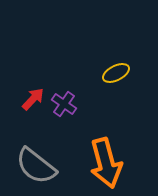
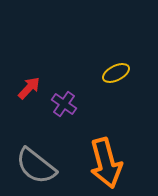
red arrow: moved 4 px left, 11 px up
